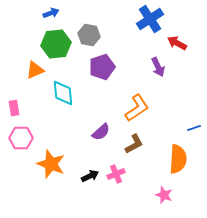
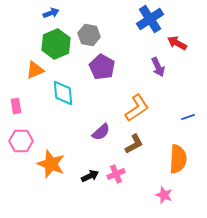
green hexagon: rotated 16 degrees counterclockwise
purple pentagon: rotated 25 degrees counterclockwise
pink rectangle: moved 2 px right, 2 px up
blue line: moved 6 px left, 11 px up
pink hexagon: moved 3 px down
